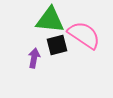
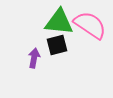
green triangle: moved 9 px right, 2 px down
pink semicircle: moved 6 px right, 10 px up
